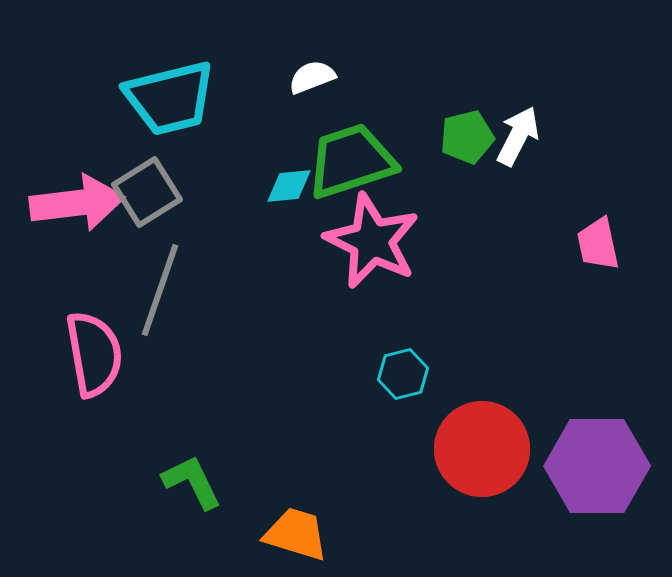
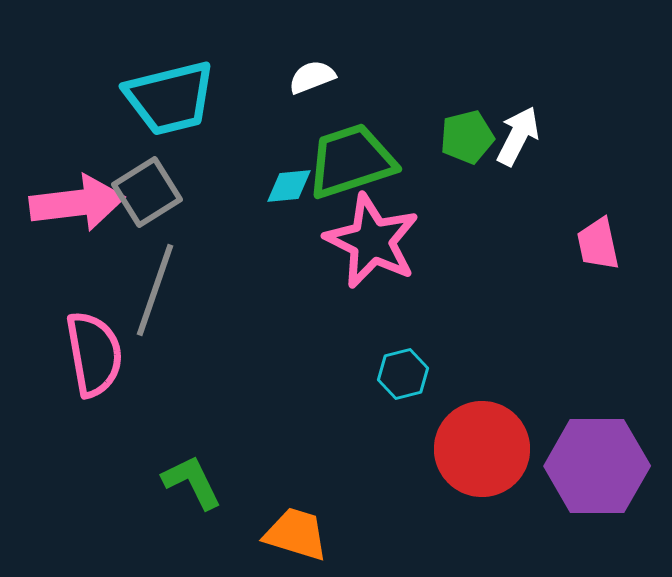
gray line: moved 5 px left
